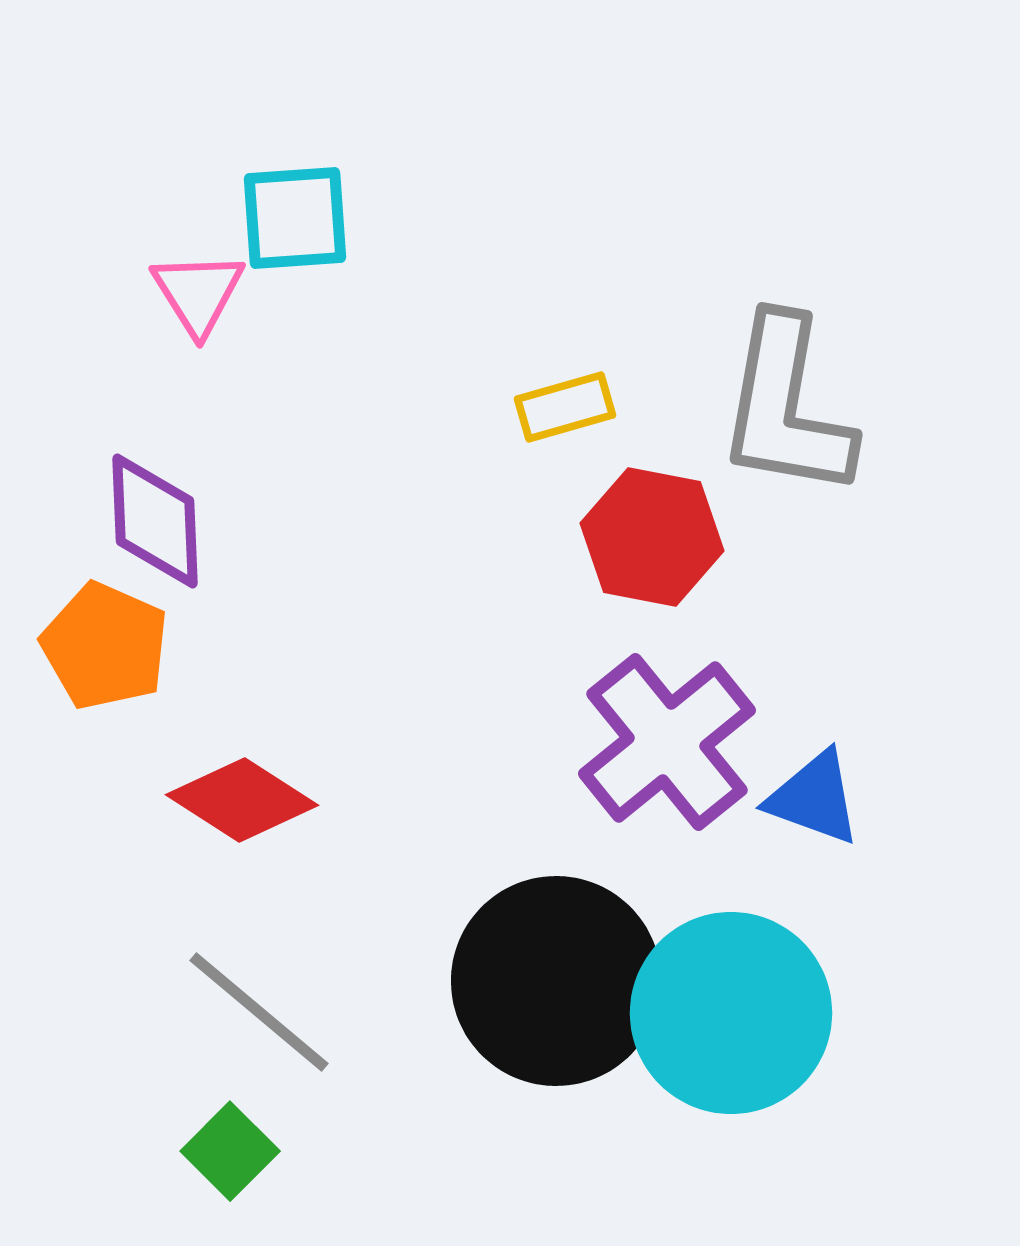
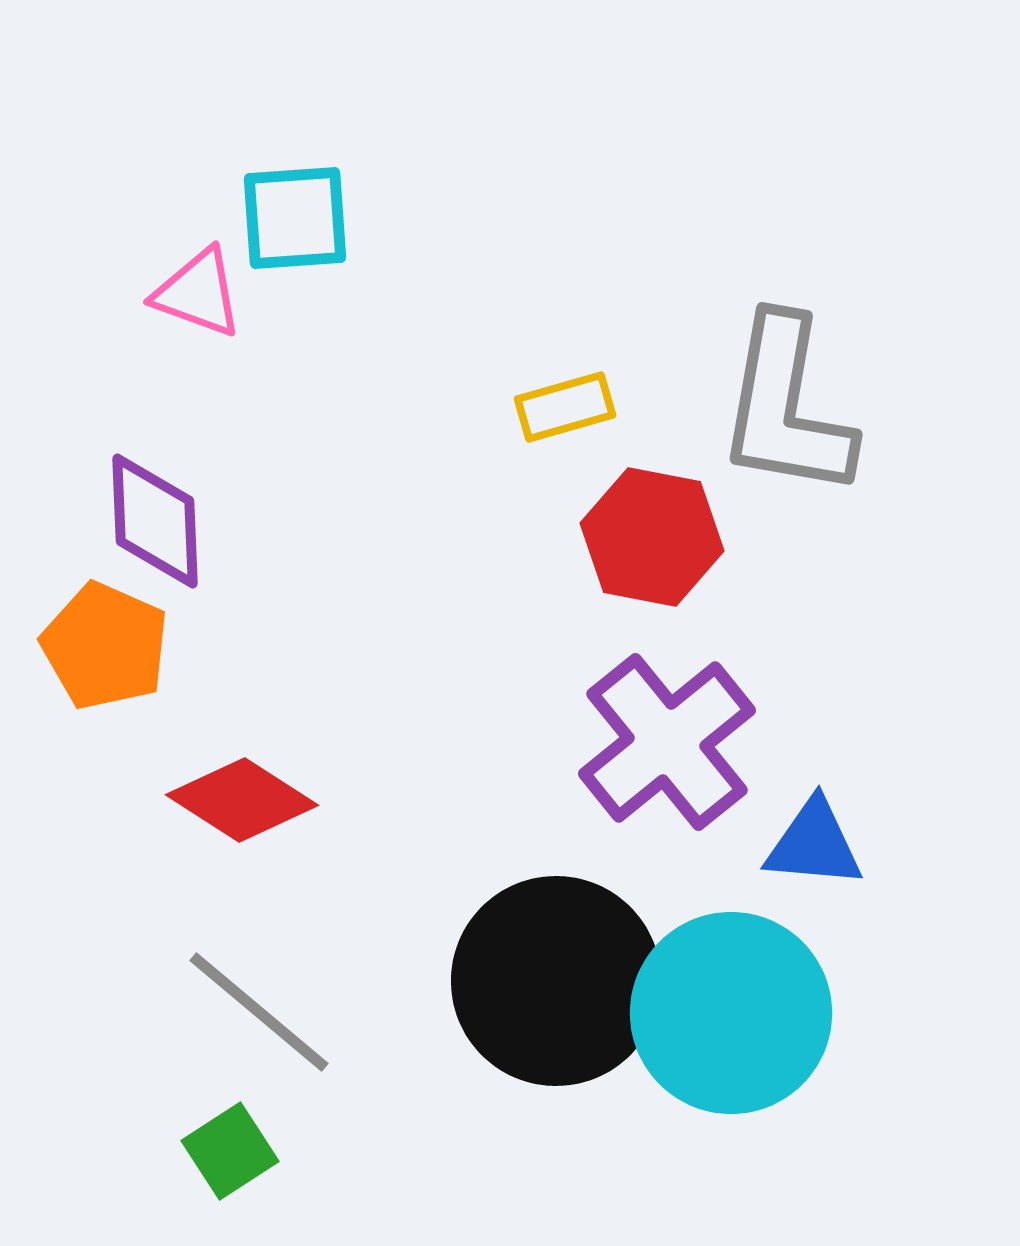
pink triangle: rotated 38 degrees counterclockwise
blue triangle: moved 46 px down; rotated 15 degrees counterclockwise
green square: rotated 12 degrees clockwise
